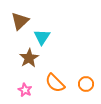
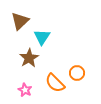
orange circle: moved 9 px left, 11 px up
